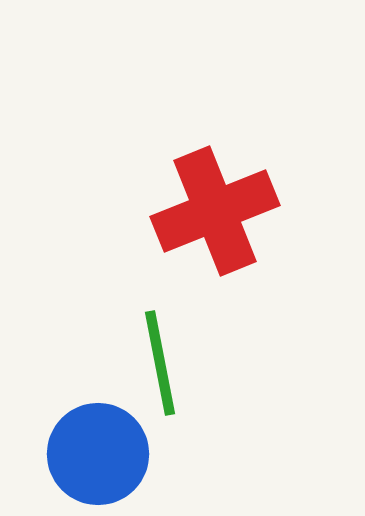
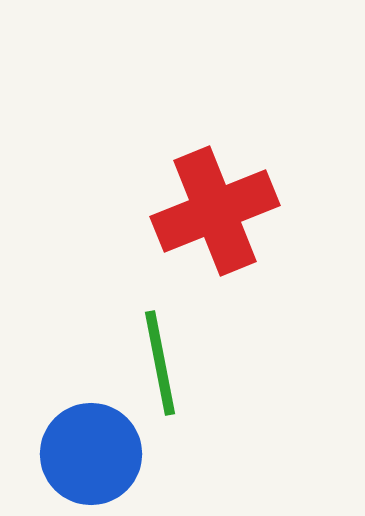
blue circle: moved 7 px left
